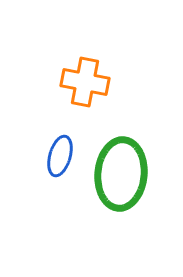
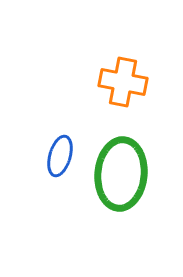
orange cross: moved 38 px right
